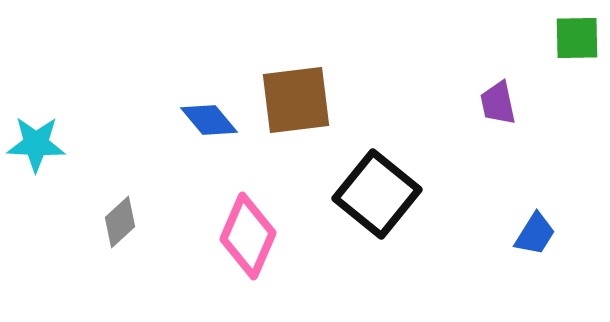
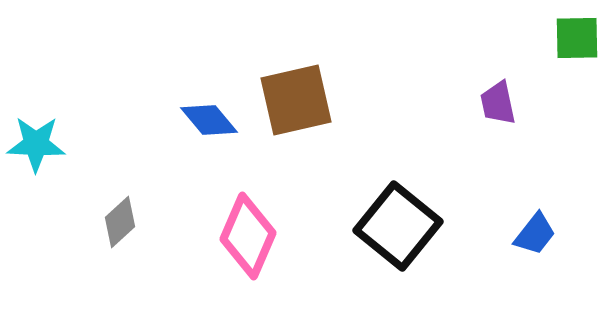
brown square: rotated 6 degrees counterclockwise
black square: moved 21 px right, 32 px down
blue trapezoid: rotated 6 degrees clockwise
